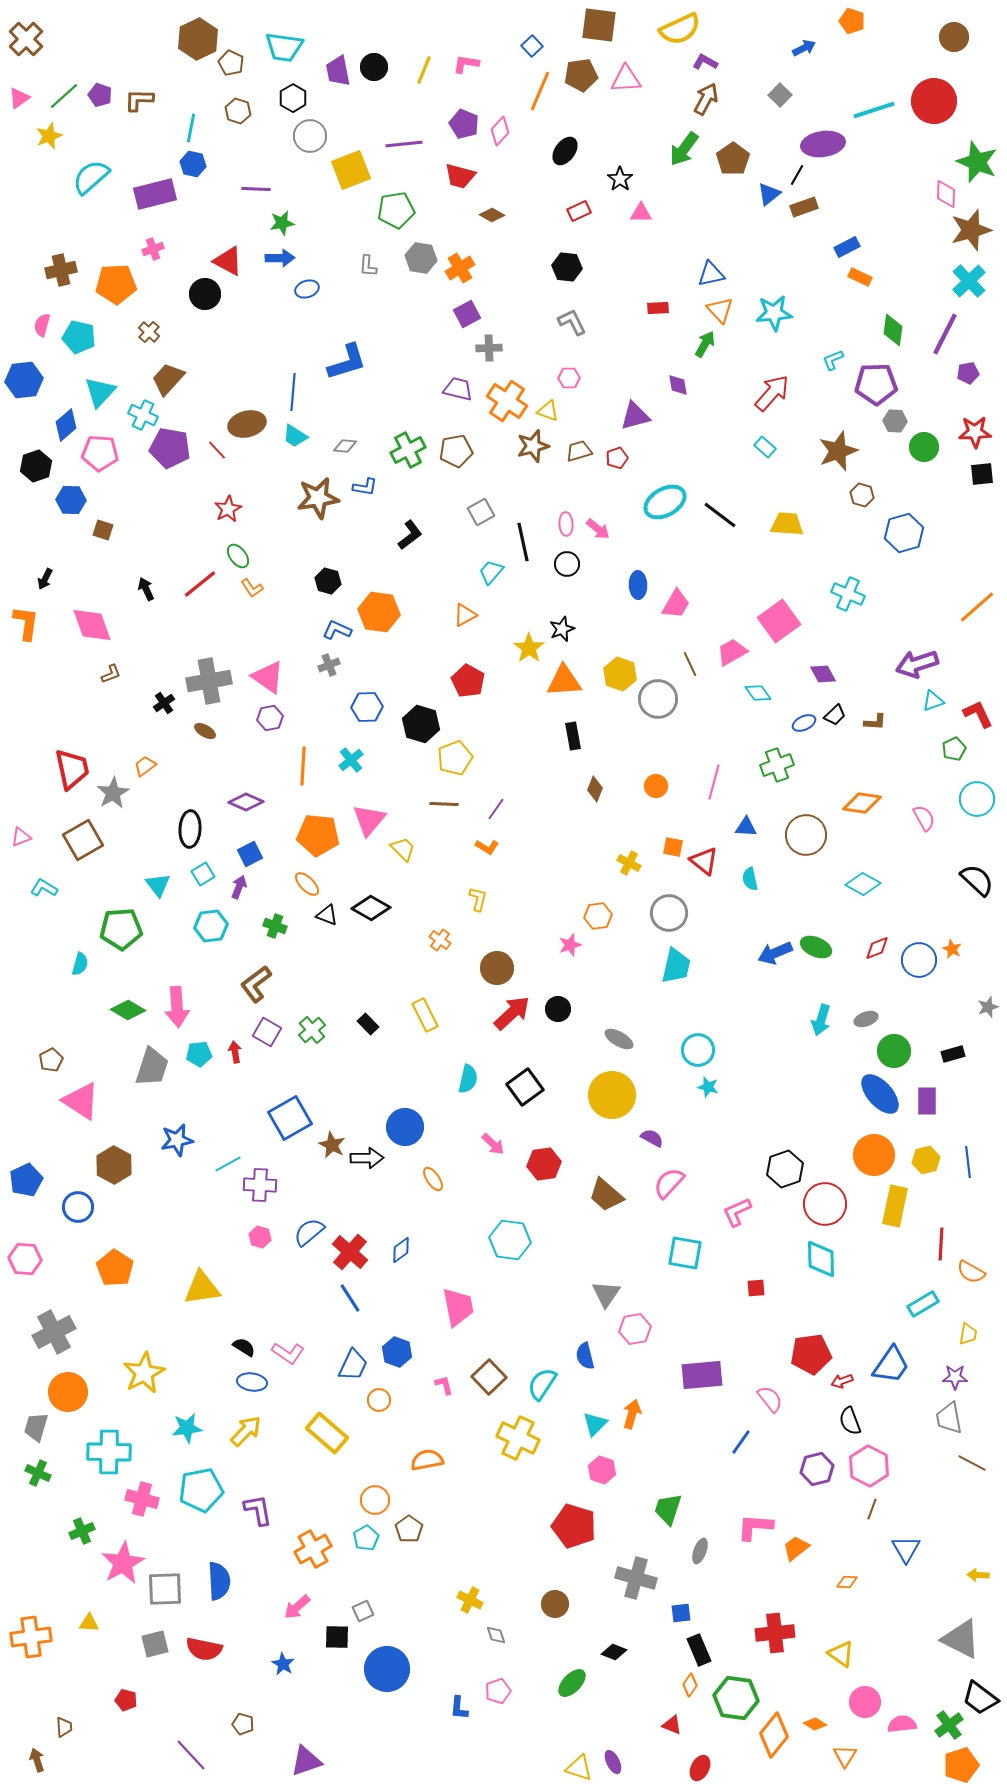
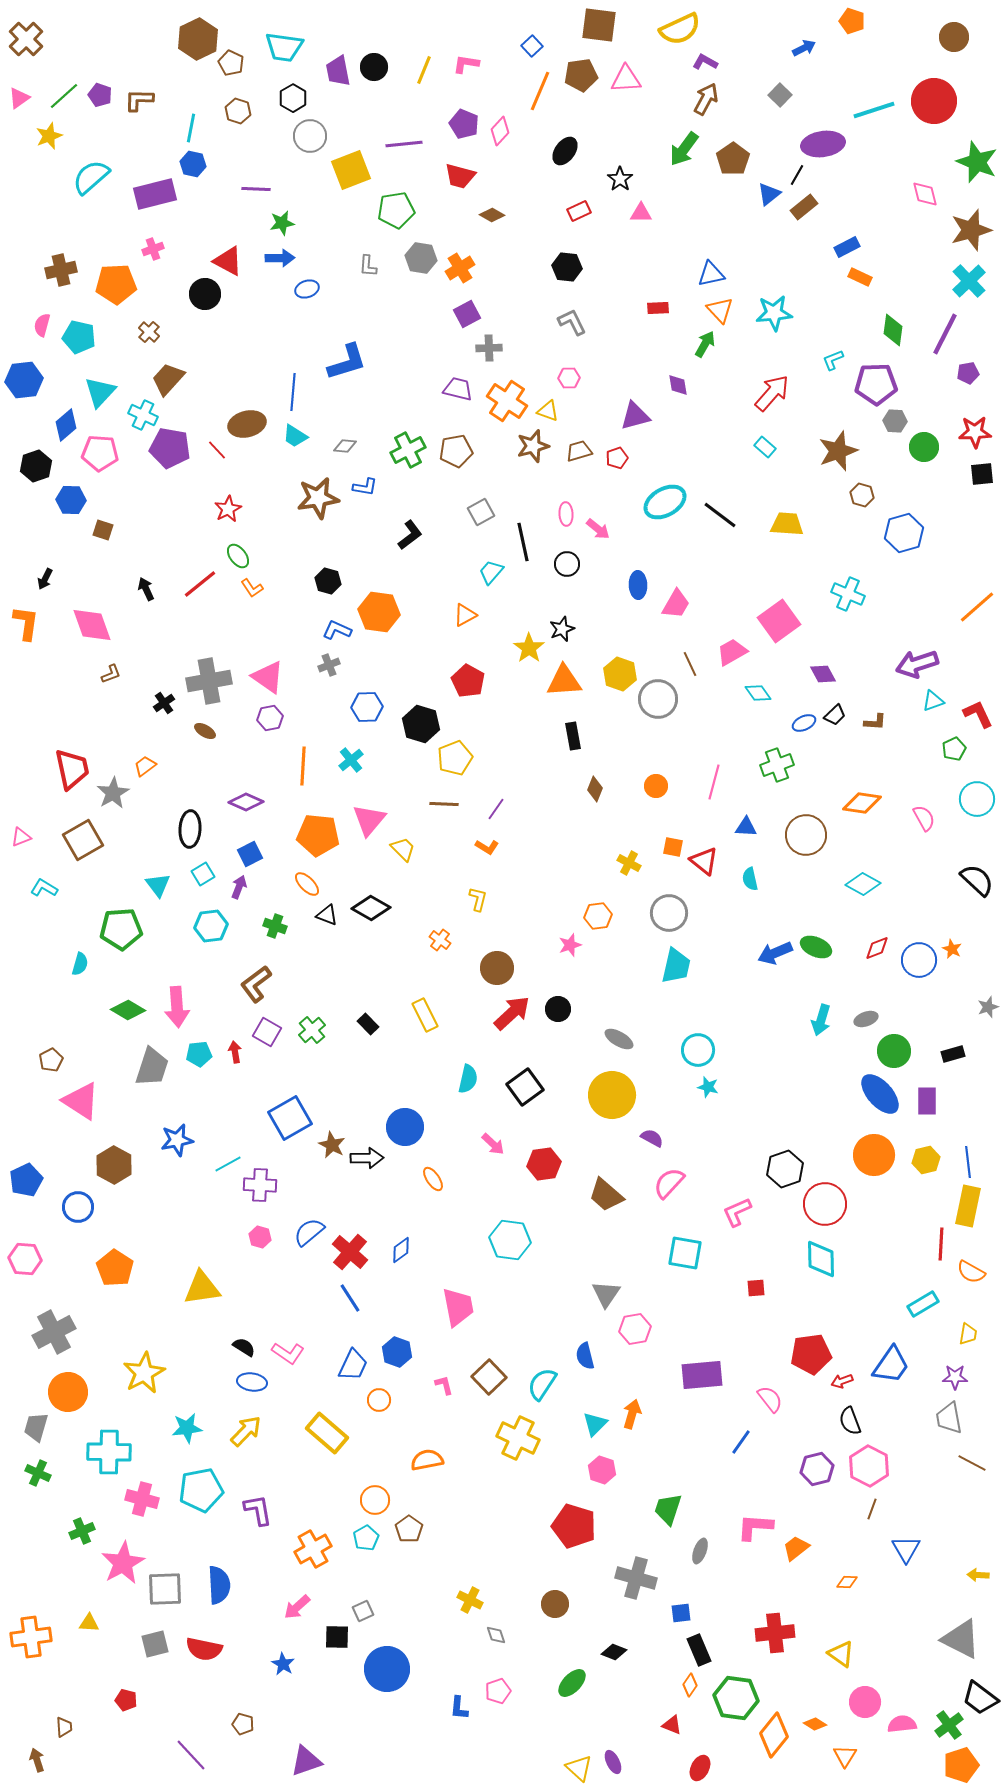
pink diamond at (946, 194): moved 21 px left; rotated 16 degrees counterclockwise
brown rectangle at (804, 207): rotated 20 degrees counterclockwise
pink ellipse at (566, 524): moved 10 px up
yellow rectangle at (895, 1206): moved 73 px right
blue semicircle at (219, 1581): moved 4 px down
yellow triangle at (579, 1768): rotated 24 degrees clockwise
